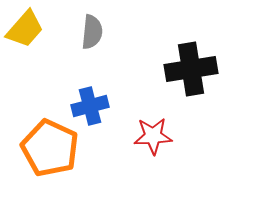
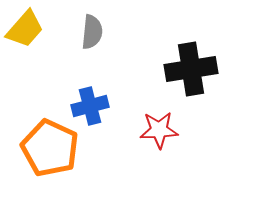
red star: moved 6 px right, 6 px up
